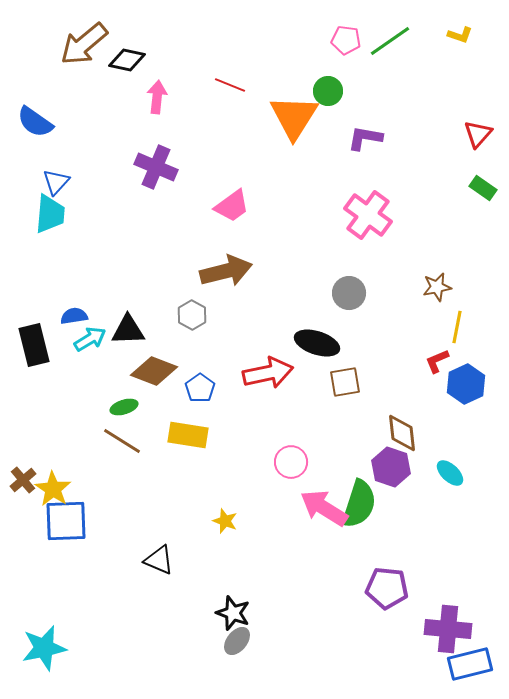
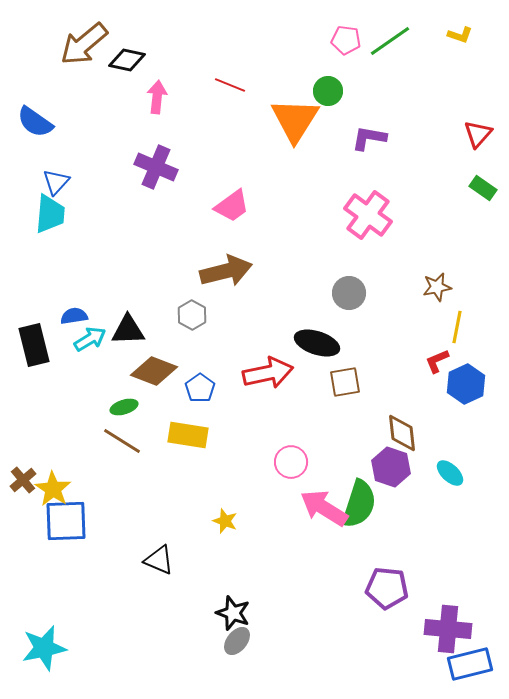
orange triangle at (294, 117): moved 1 px right, 3 px down
purple L-shape at (365, 138): moved 4 px right
